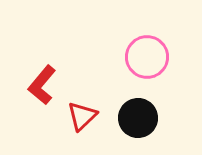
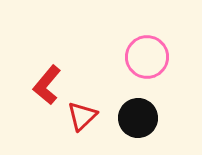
red L-shape: moved 5 px right
